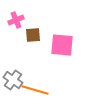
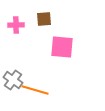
pink cross: moved 5 px down; rotated 21 degrees clockwise
brown square: moved 11 px right, 16 px up
pink square: moved 2 px down
